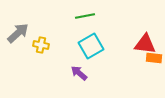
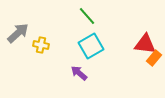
green line: moved 2 px right; rotated 60 degrees clockwise
orange rectangle: rotated 56 degrees counterclockwise
